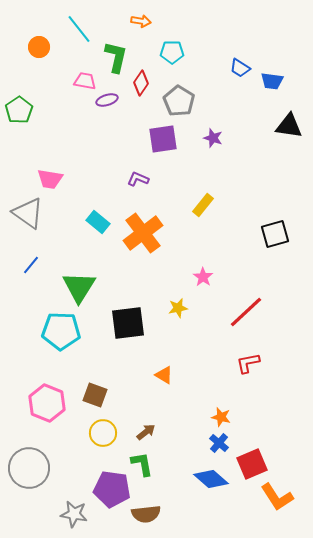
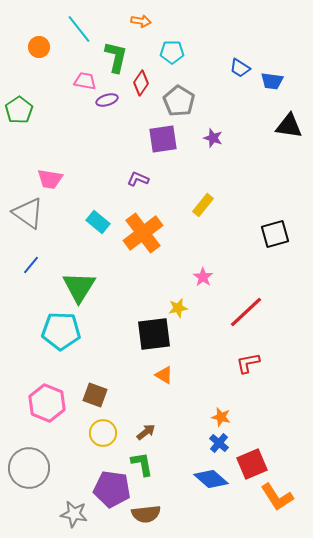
black square at (128, 323): moved 26 px right, 11 px down
